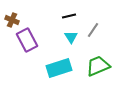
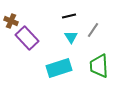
brown cross: moved 1 px left, 1 px down
purple rectangle: moved 2 px up; rotated 15 degrees counterclockwise
green trapezoid: moved 1 px right; rotated 70 degrees counterclockwise
